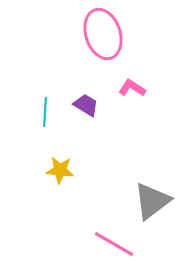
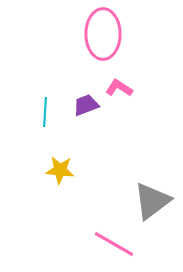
pink ellipse: rotated 18 degrees clockwise
pink L-shape: moved 13 px left
purple trapezoid: rotated 52 degrees counterclockwise
